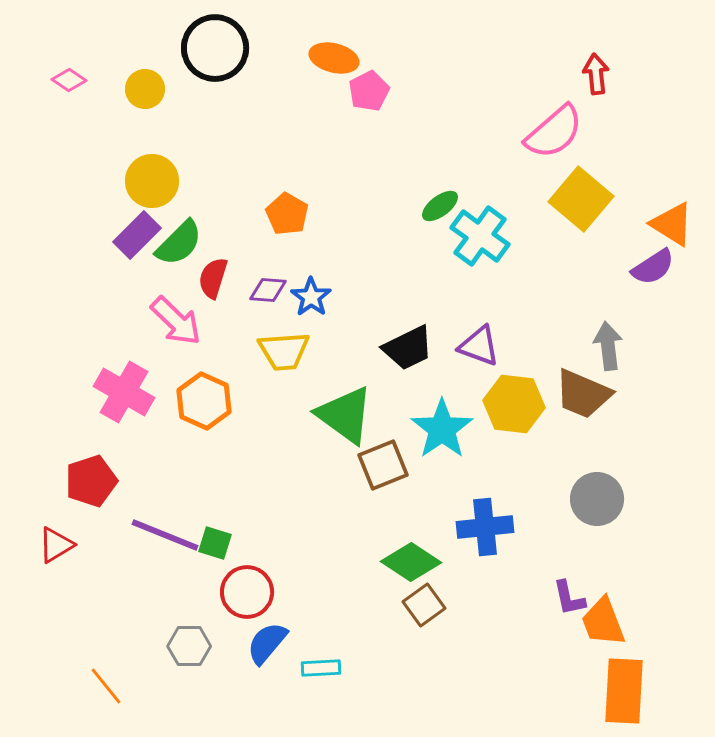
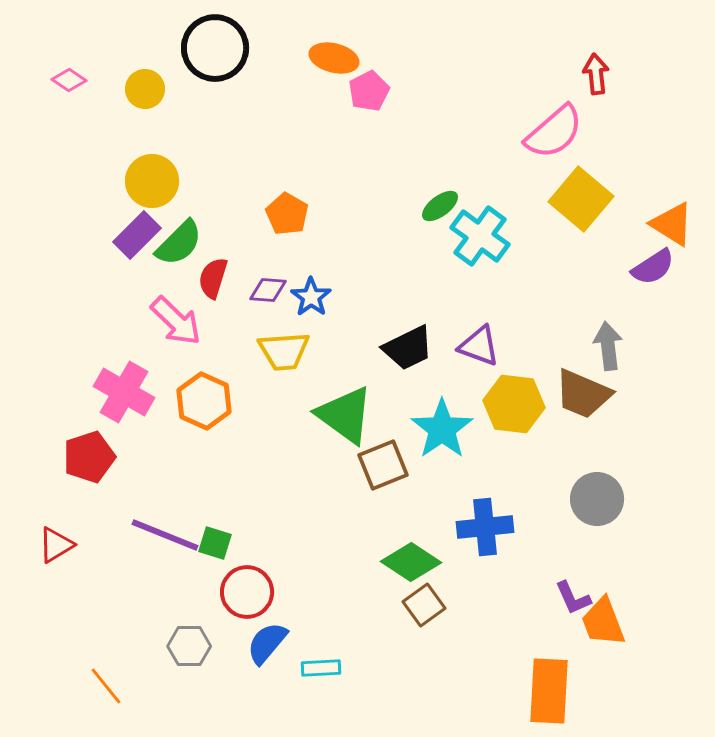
red pentagon at (91, 481): moved 2 px left, 24 px up
purple L-shape at (569, 598): moved 4 px right; rotated 12 degrees counterclockwise
orange rectangle at (624, 691): moved 75 px left
